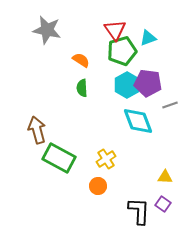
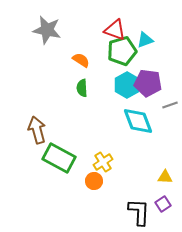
red triangle: rotated 35 degrees counterclockwise
cyan triangle: moved 3 px left, 2 px down
yellow cross: moved 3 px left, 3 px down
orange circle: moved 4 px left, 5 px up
purple square: rotated 21 degrees clockwise
black L-shape: moved 1 px down
